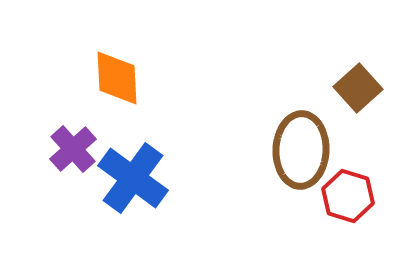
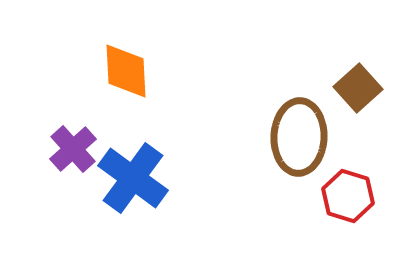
orange diamond: moved 9 px right, 7 px up
brown ellipse: moved 2 px left, 13 px up
